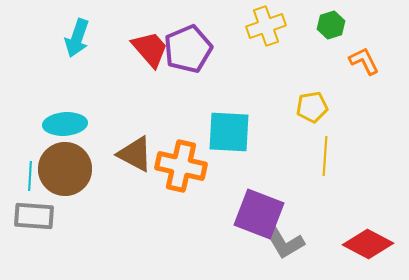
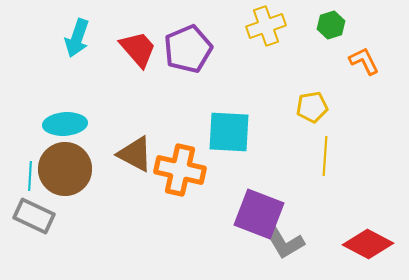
red trapezoid: moved 12 px left
orange cross: moved 1 px left, 4 px down
gray rectangle: rotated 21 degrees clockwise
